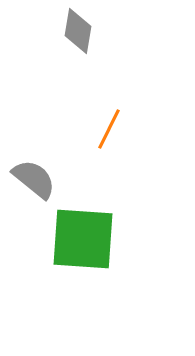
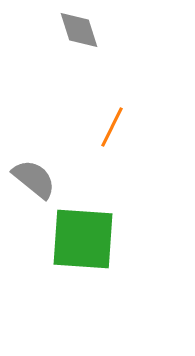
gray diamond: moved 1 px right, 1 px up; rotated 27 degrees counterclockwise
orange line: moved 3 px right, 2 px up
